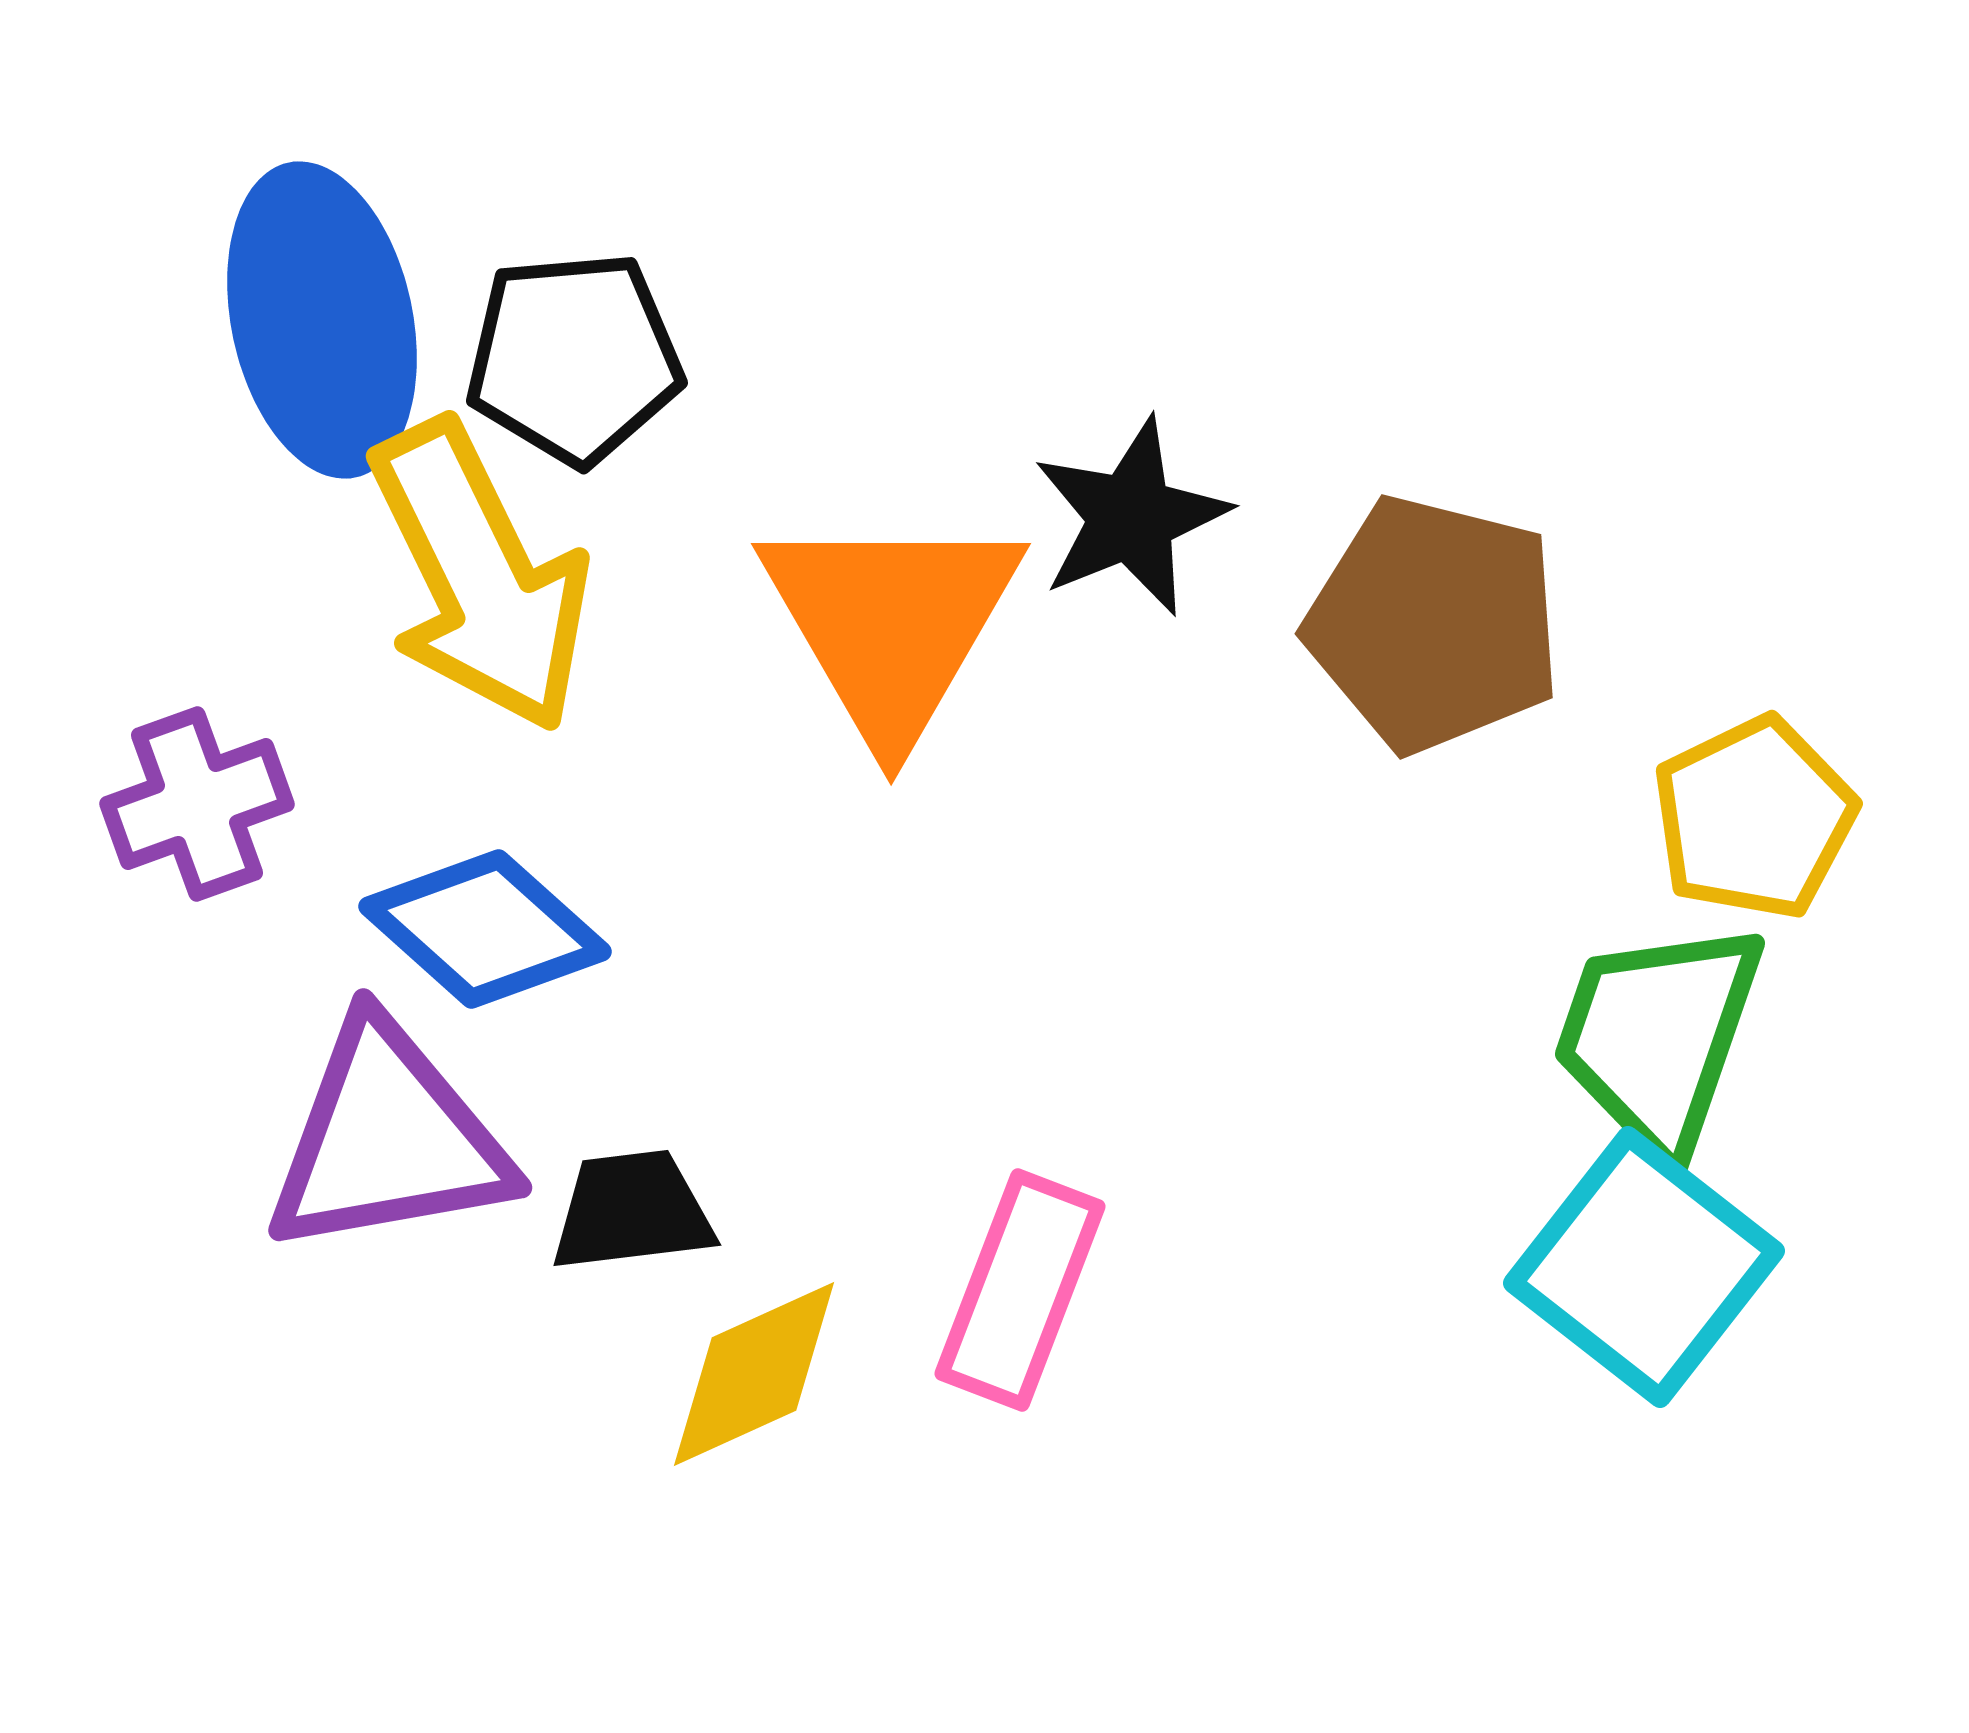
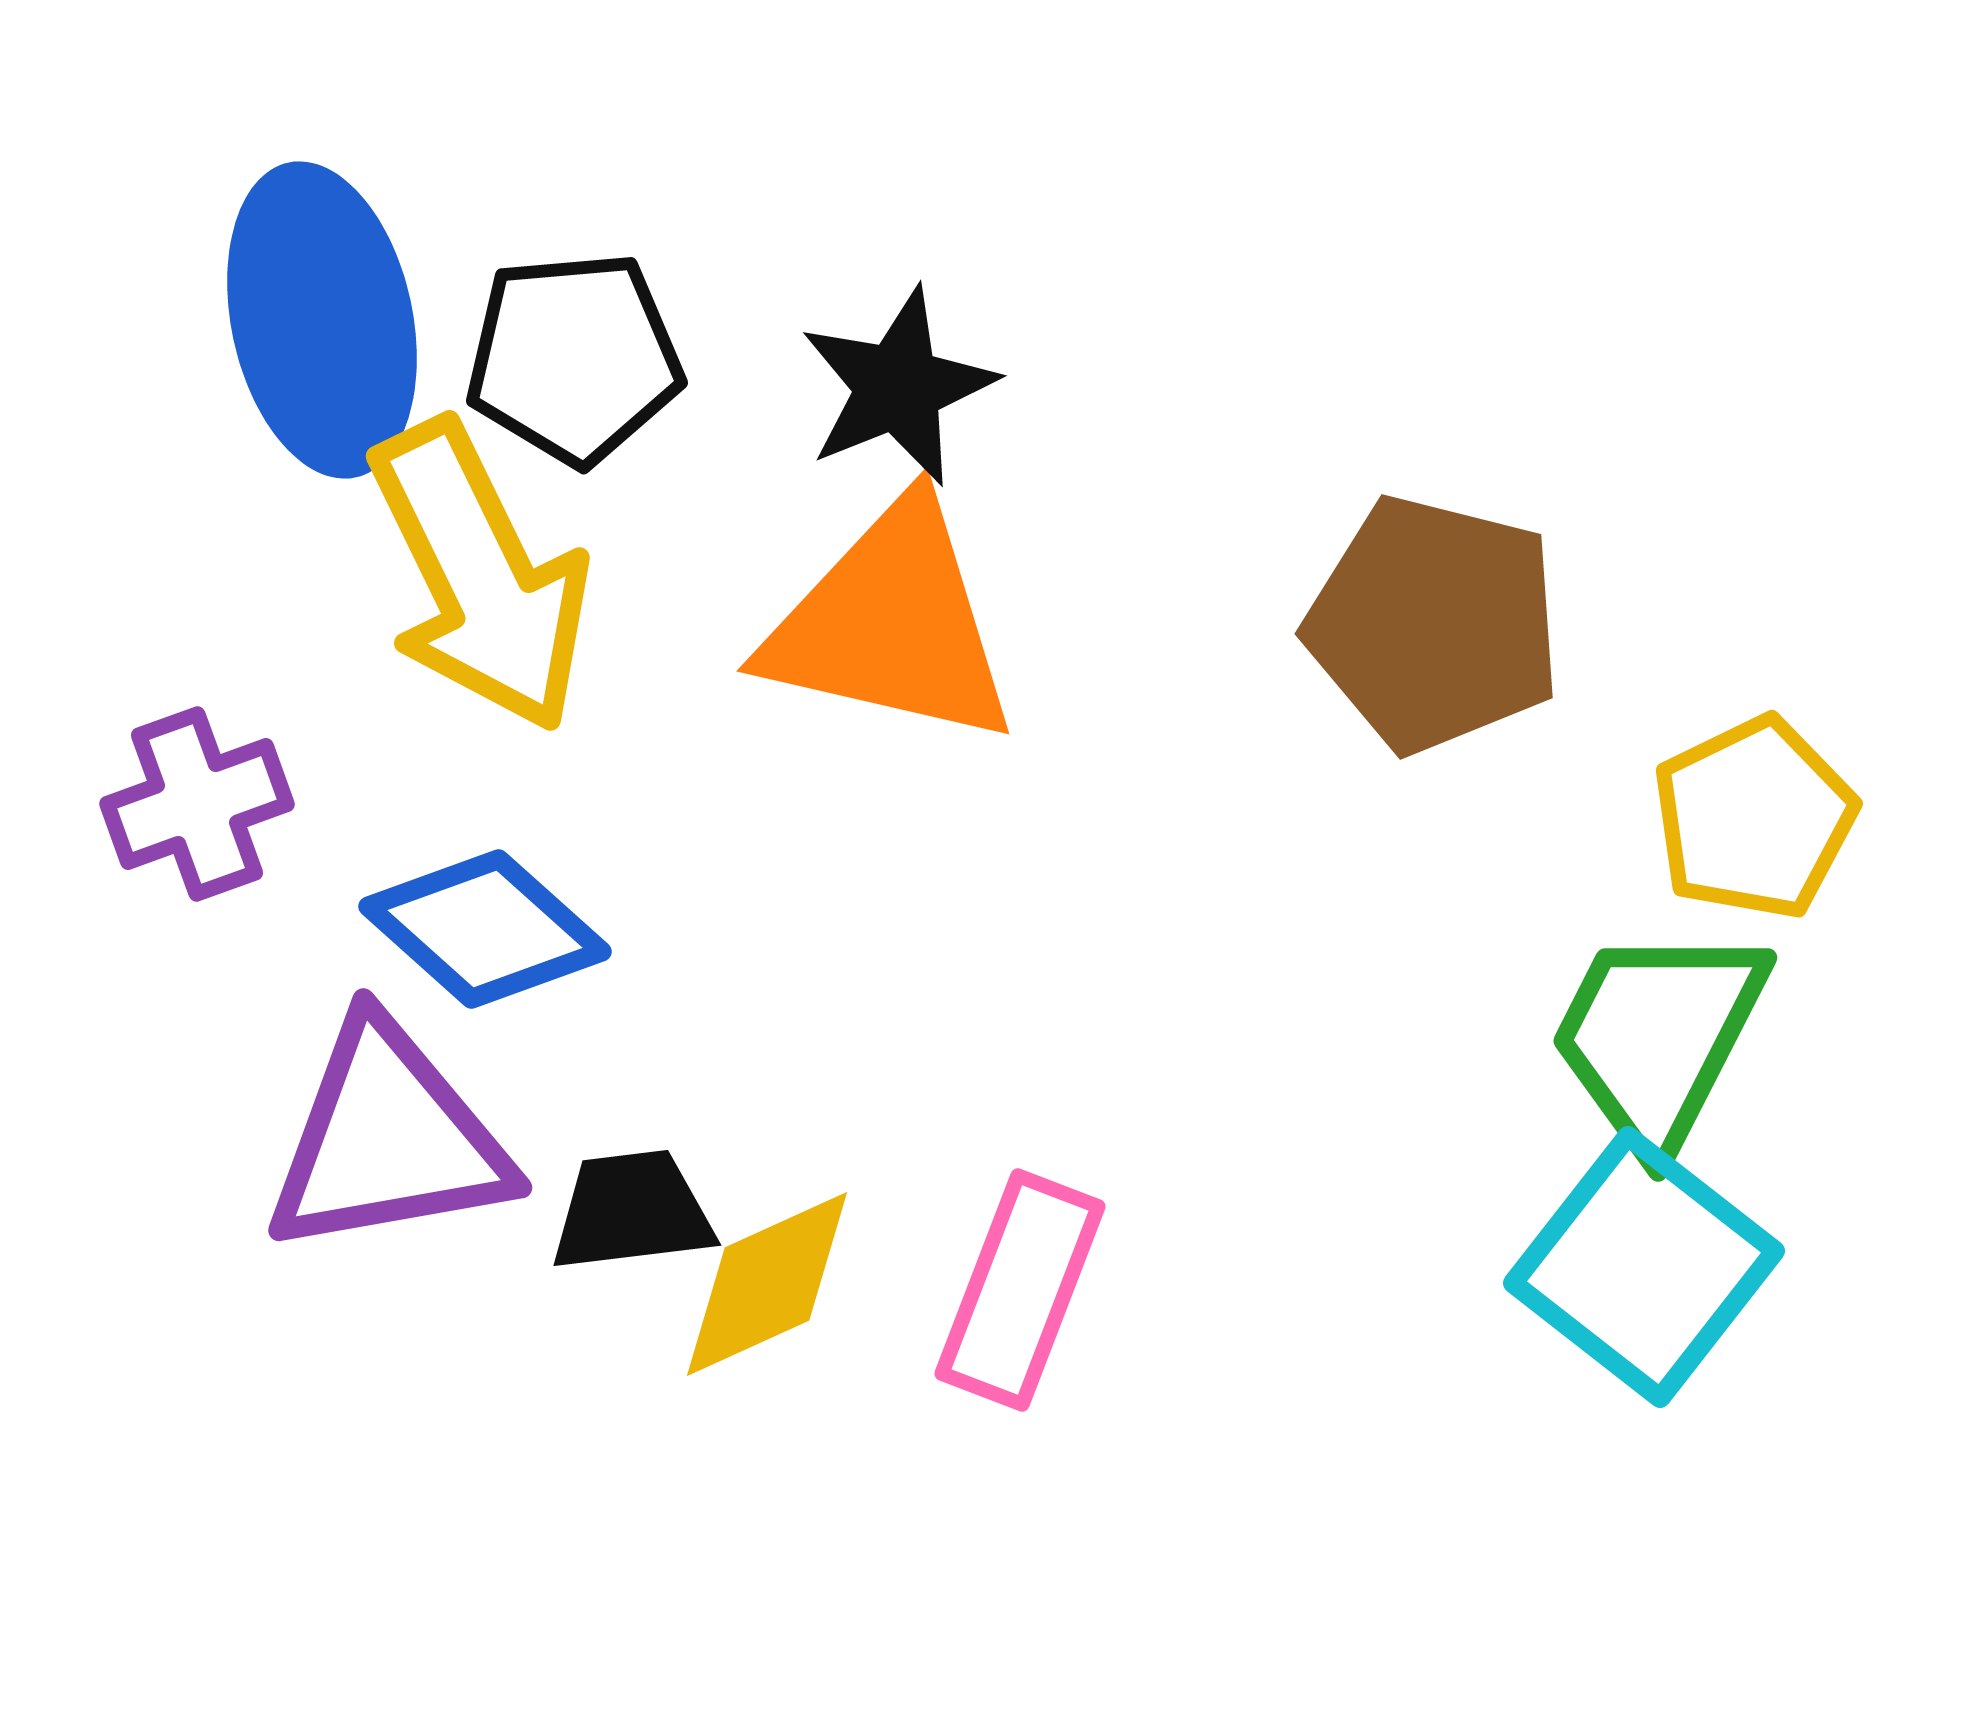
black star: moved 233 px left, 130 px up
orange triangle: rotated 47 degrees counterclockwise
green trapezoid: rotated 8 degrees clockwise
yellow diamond: moved 13 px right, 90 px up
